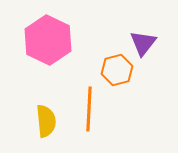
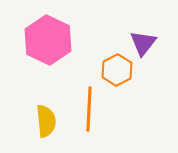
orange hexagon: rotated 12 degrees counterclockwise
